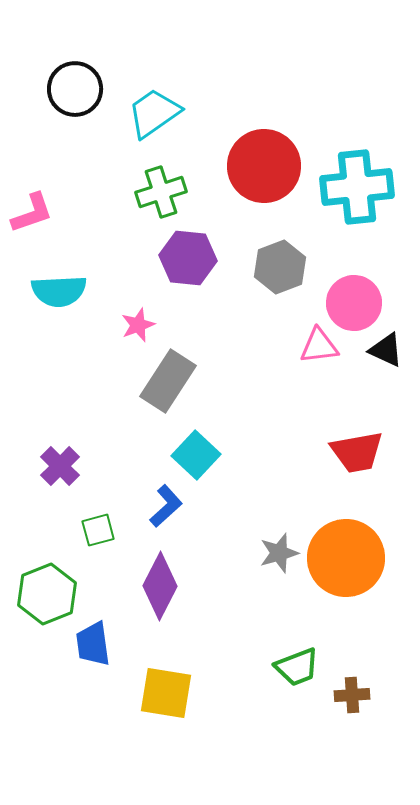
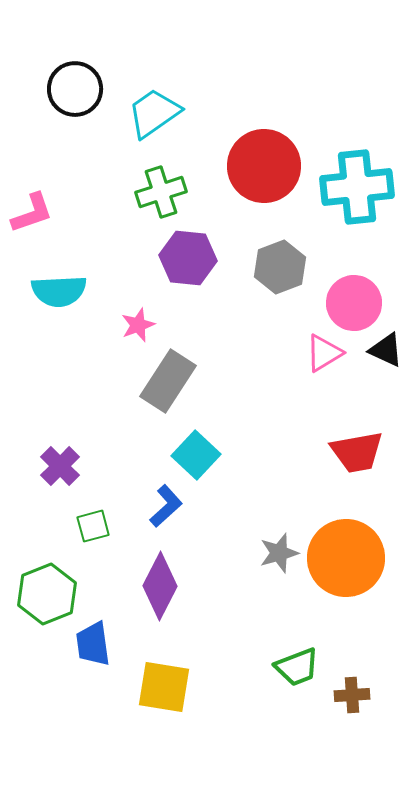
pink triangle: moved 5 px right, 7 px down; rotated 24 degrees counterclockwise
green square: moved 5 px left, 4 px up
yellow square: moved 2 px left, 6 px up
